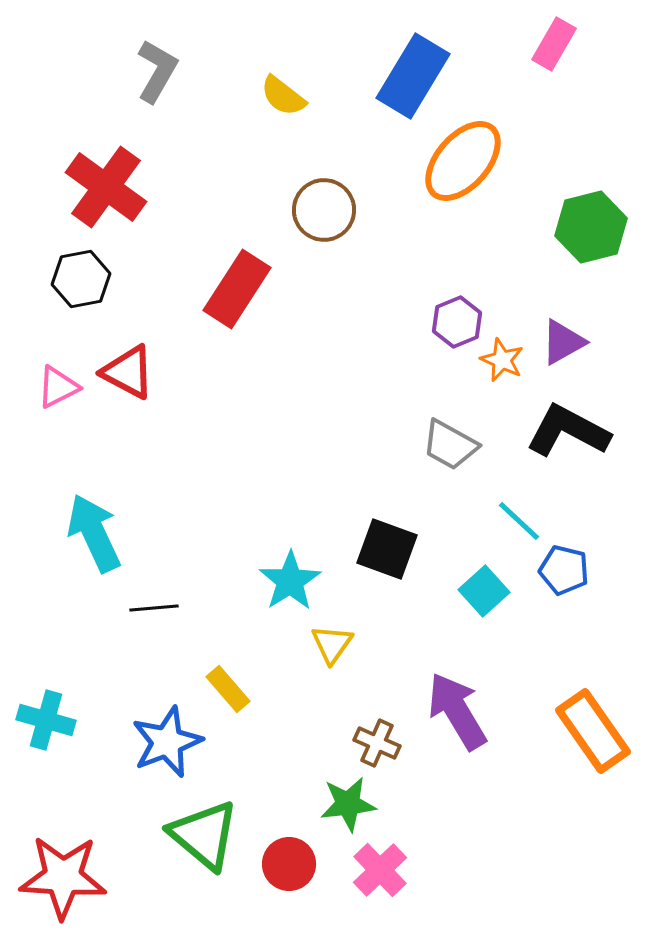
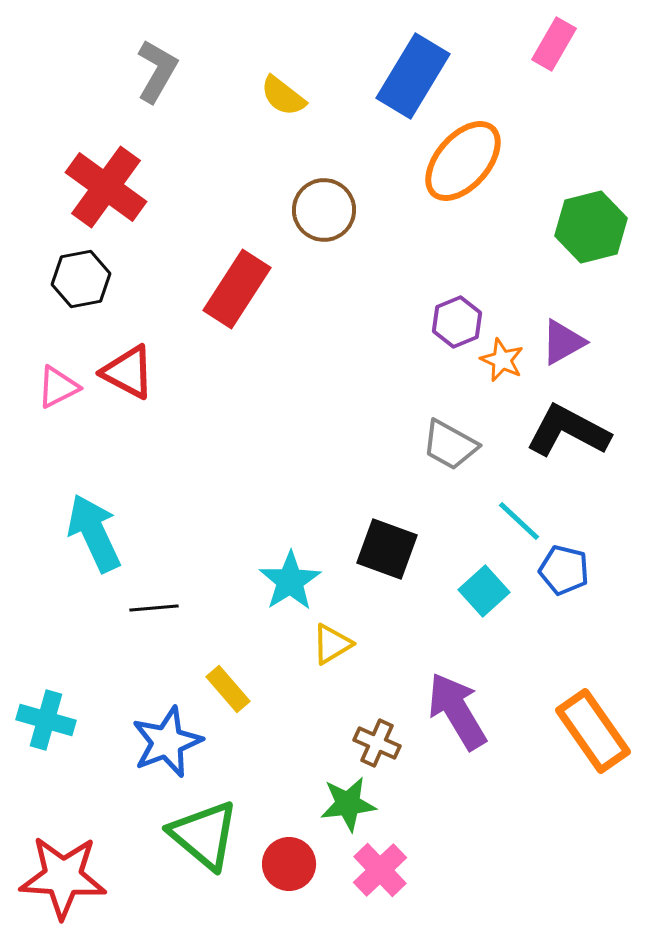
yellow triangle: rotated 24 degrees clockwise
